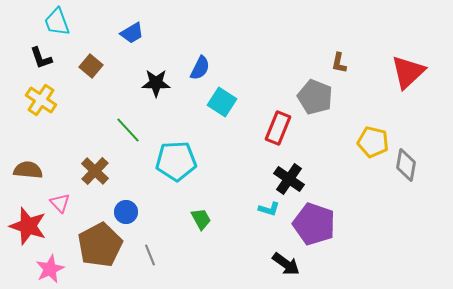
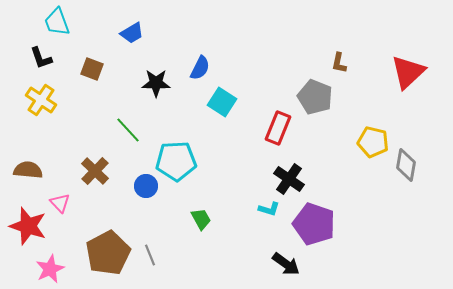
brown square: moved 1 px right, 3 px down; rotated 20 degrees counterclockwise
blue circle: moved 20 px right, 26 px up
brown pentagon: moved 8 px right, 8 px down
